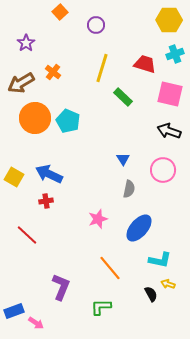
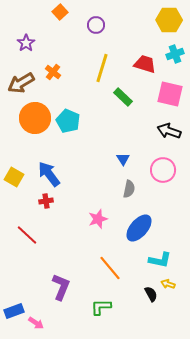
blue arrow: rotated 28 degrees clockwise
